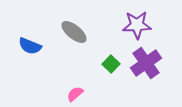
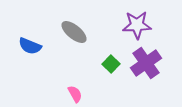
pink semicircle: rotated 102 degrees clockwise
